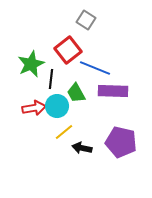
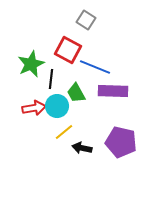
red square: rotated 24 degrees counterclockwise
blue line: moved 1 px up
